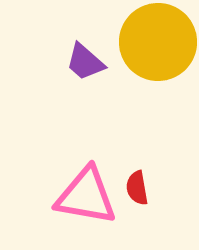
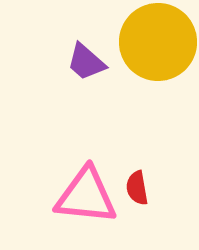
purple trapezoid: moved 1 px right
pink triangle: rotated 4 degrees counterclockwise
